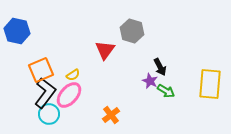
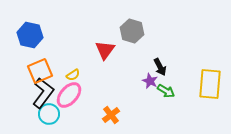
blue hexagon: moved 13 px right, 4 px down
orange square: moved 1 px left, 1 px down
black L-shape: moved 2 px left
